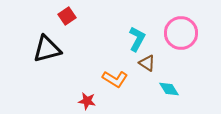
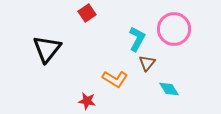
red square: moved 20 px right, 3 px up
pink circle: moved 7 px left, 4 px up
black triangle: rotated 36 degrees counterclockwise
brown triangle: rotated 36 degrees clockwise
